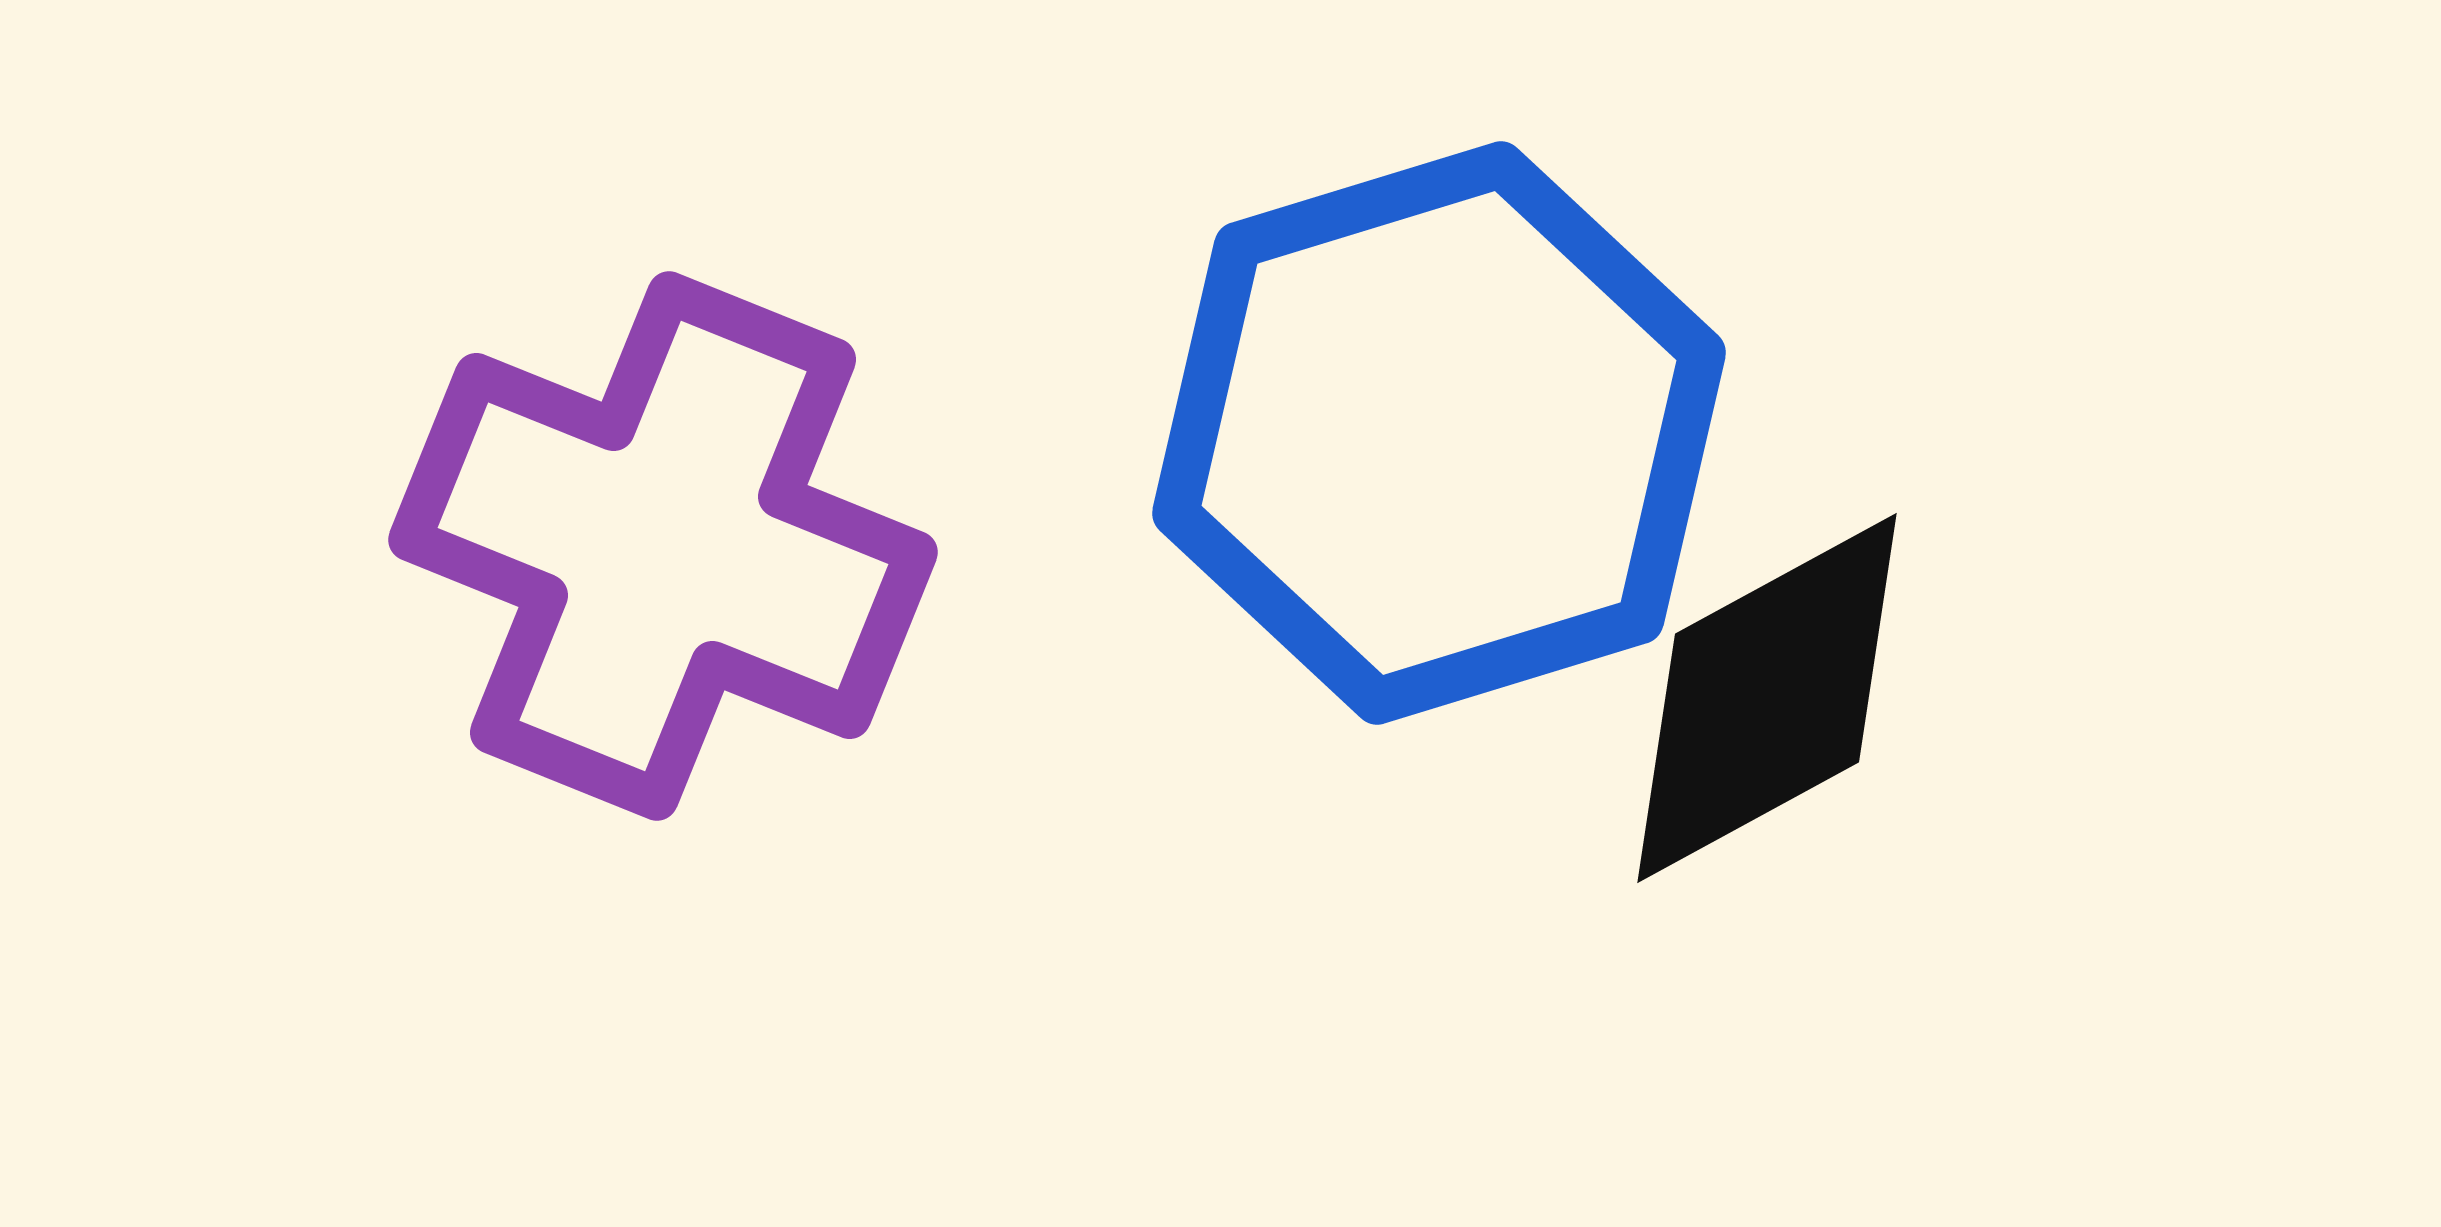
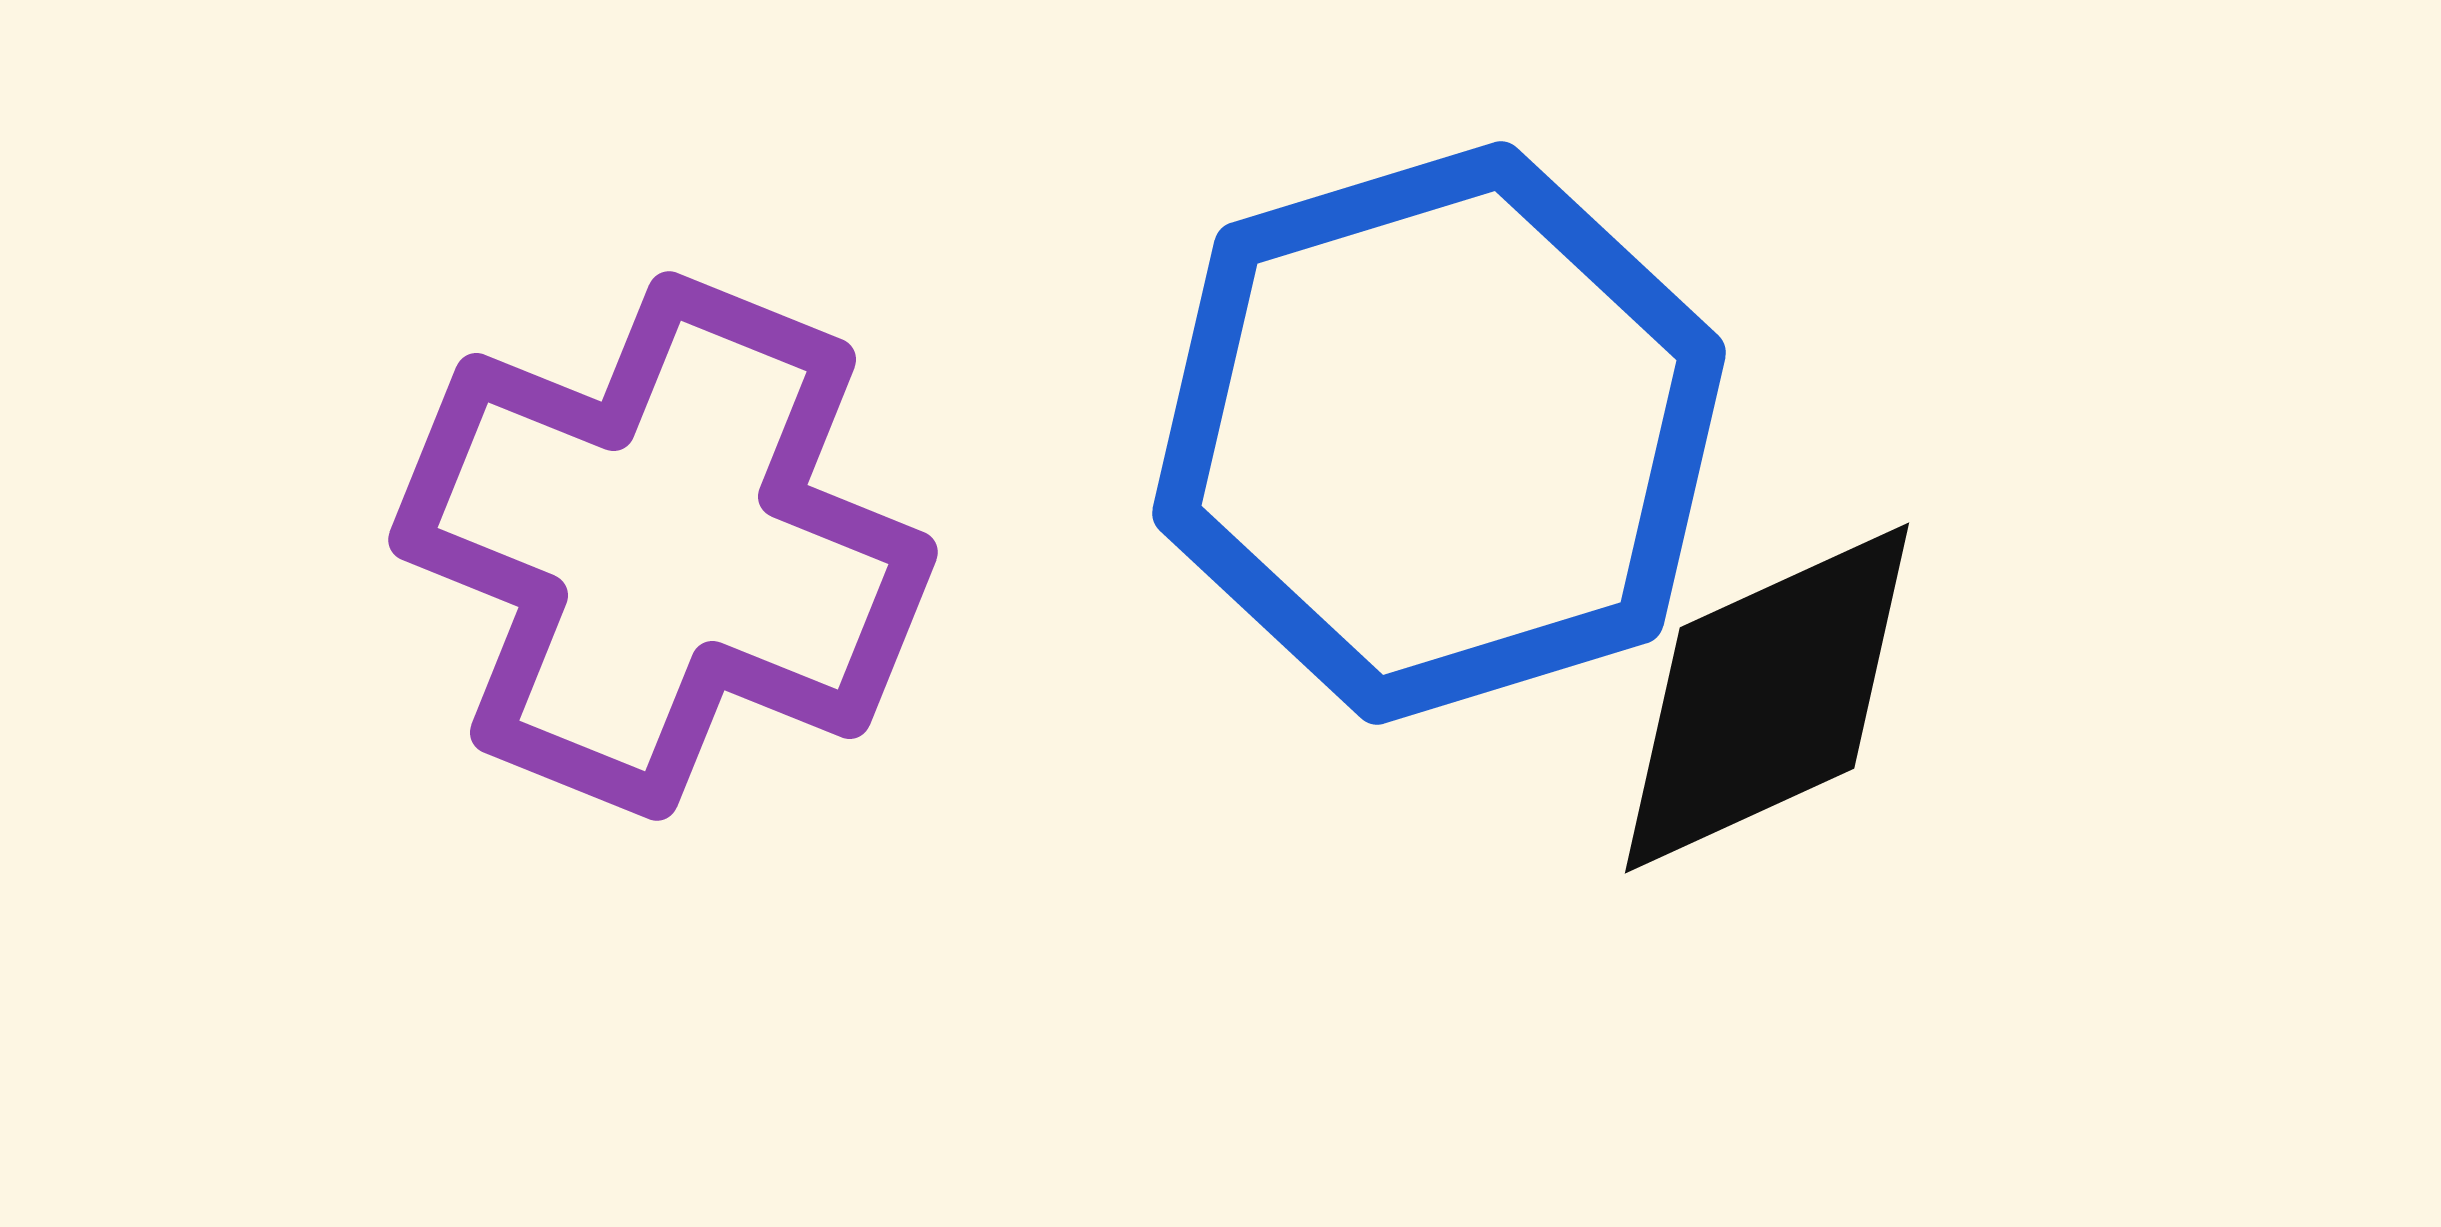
black diamond: rotated 4 degrees clockwise
